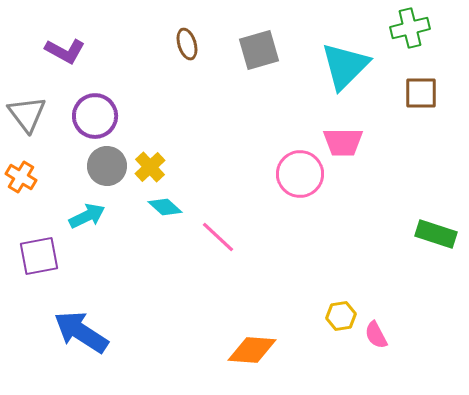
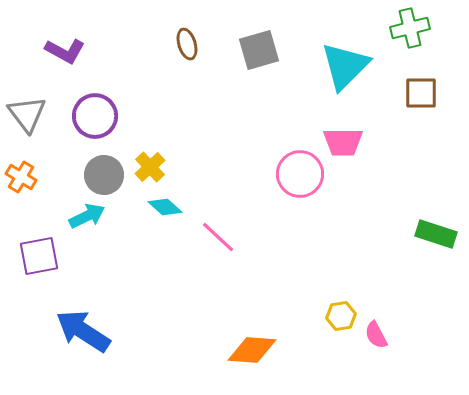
gray circle: moved 3 px left, 9 px down
blue arrow: moved 2 px right, 1 px up
